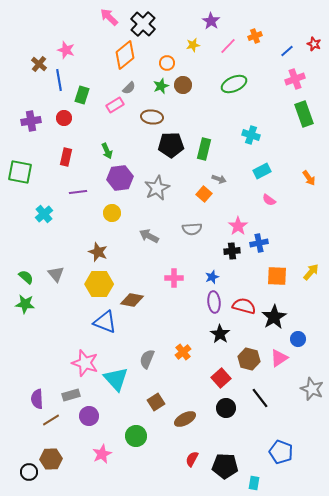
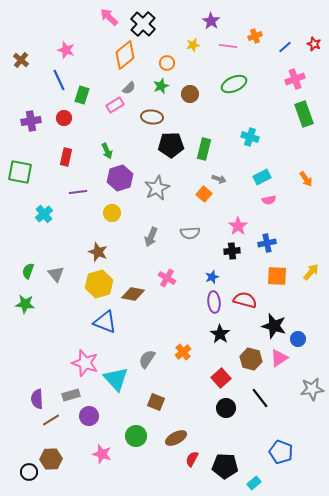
pink line at (228, 46): rotated 54 degrees clockwise
blue line at (287, 51): moved 2 px left, 4 px up
brown cross at (39, 64): moved 18 px left, 4 px up
blue line at (59, 80): rotated 15 degrees counterclockwise
brown circle at (183, 85): moved 7 px right, 9 px down
cyan cross at (251, 135): moved 1 px left, 2 px down
cyan rectangle at (262, 171): moved 6 px down
purple hexagon at (120, 178): rotated 10 degrees counterclockwise
orange arrow at (309, 178): moved 3 px left, 1 px down
pink semicircle at (269, 200): rotated 48 degrees counterclockwise
gray semicircle at (192, 229): moved 2 px left, 4 px down
gray arrow at (149, 236): moved 2 px right, 1 px down; rotated 96 degrees counterclockwise
blue cross at (259, 243): moved 8 px right
green semicircle at (26, 277): moved 2 px right, 6 px up; rotated 112 degrees counterclockwise
pink cross at (174, 278): moved 7 px left; rotated 30 degrees clockwise
yellow hexagon at (99, 284): rotated 16 degrees counterclockwise
brown diamond at (132, 300): moved 1 px right, 6 px up
red semicircle at (244, 306): moved 1 px right, 6 px up
black star at (274, 317): moved 9 px down; rotated 25 degrees counterclockwise
gray semicircle at (147, 359): rotated 12 degrees clockwise
brown hexagon at (249, 359): moved 2 px right
gray star at (312, 389): rotated 30 degrees counterclockwise
brown square at (156, 402): rotated 36 degrees counterclockwise
brown ellipse at (185, 419): moved 9 px left, 19 px down
pink star at (102, 454): rotated 30 degrees counterclockwise
cyan rectangle at (254, 483): rotated 40 degrees clockwise
